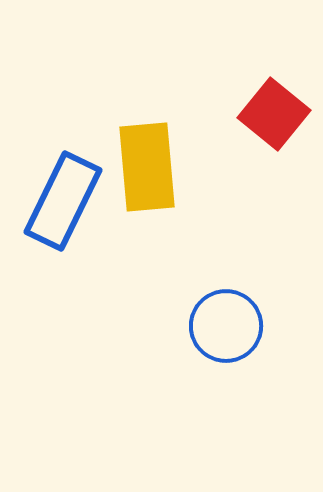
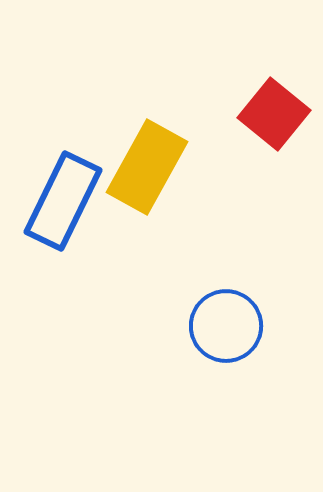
yellow rectangle: rotated 34 degrees clockwise
